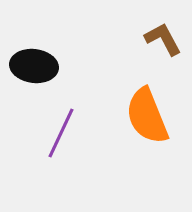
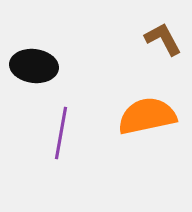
orange semicircle: rotated 100 degrees clockwise
purple line: rotated 15 degrees counterclockwise
